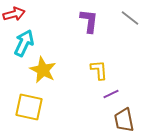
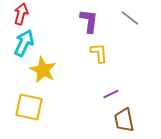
red arrow: moved 7 px right; rotated 60 degrees counterclockwise
yellow L-shape: moved 17 px up
